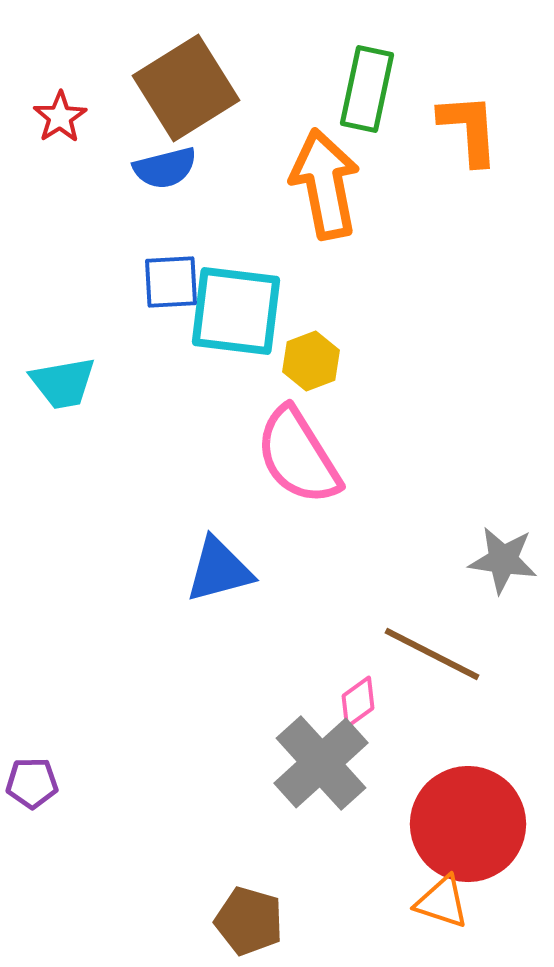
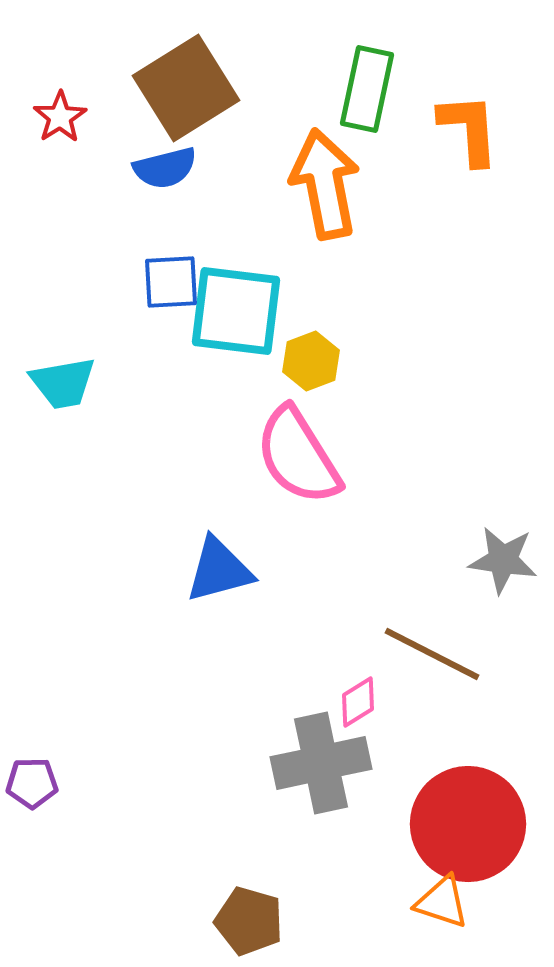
pink diamond: rotated 4 degrees clockwise
gray cross: rotated 30 degrees clockwise
